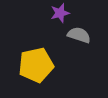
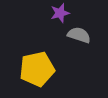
yellow pentagon: moved 1 px right, 4 px down
